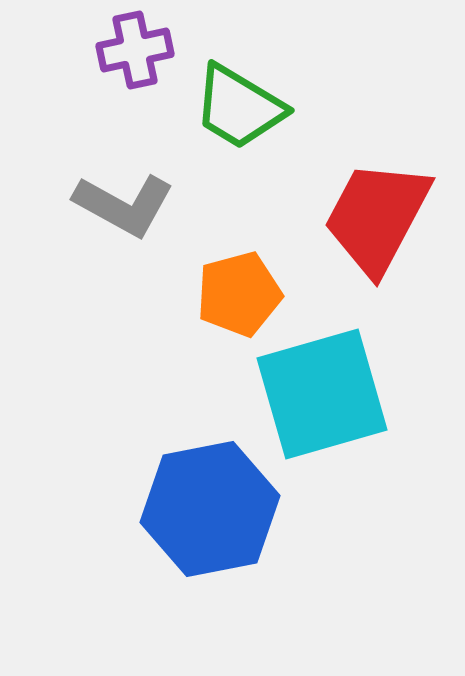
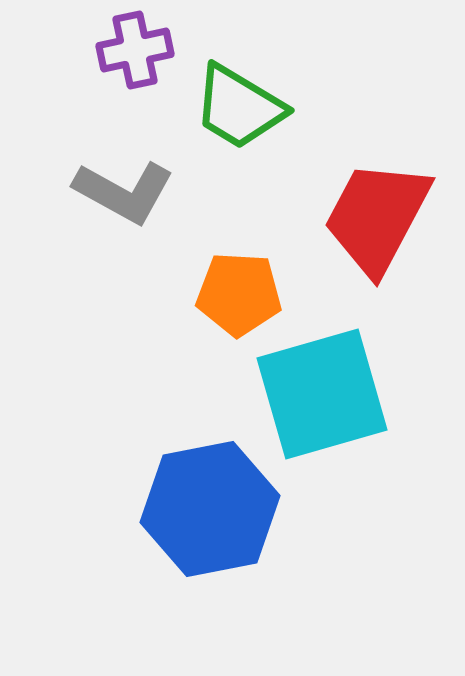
gray L-shape: moved 13 px up
orange pentagon: rotated 18 degrees clockwise
